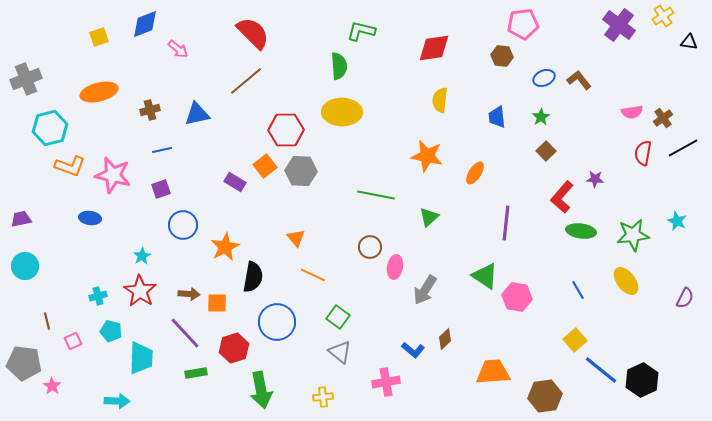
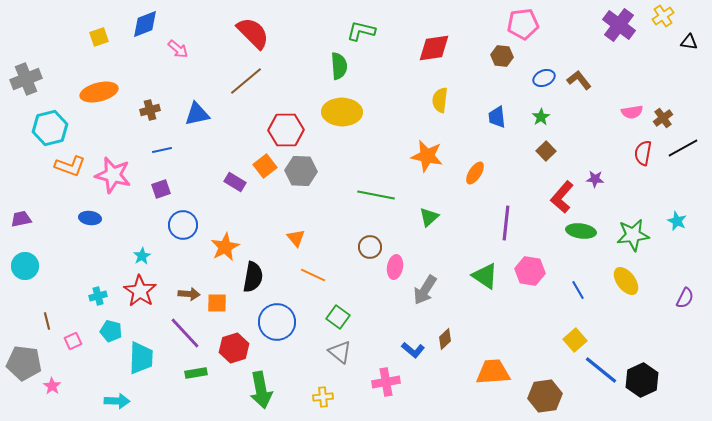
pink hexagon at (517, 297): moved 13 px right, 26 px up
